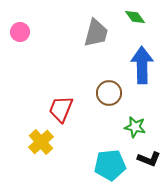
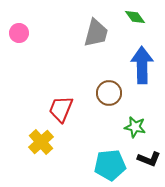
pink circle: moved 1 px left, 1 px down
